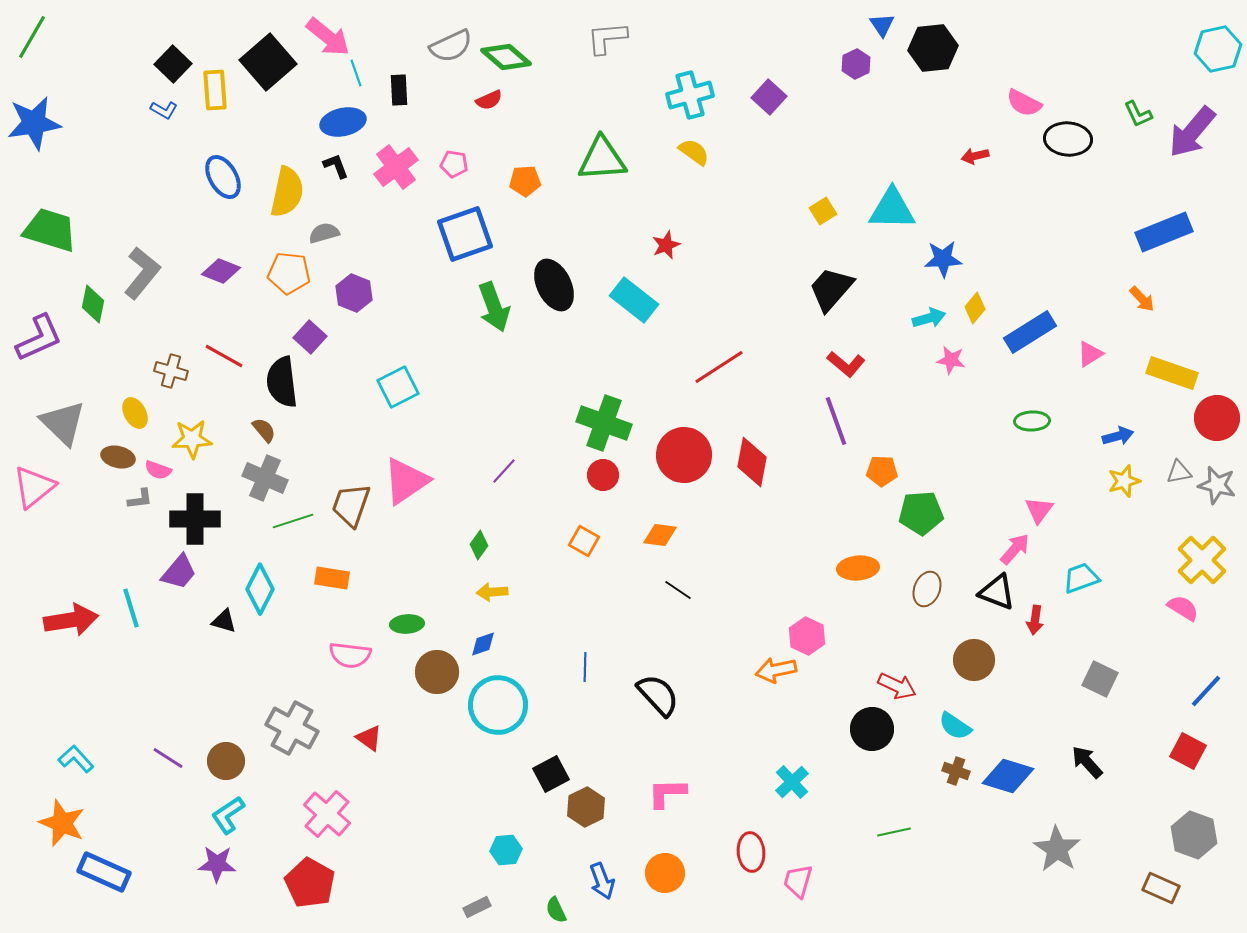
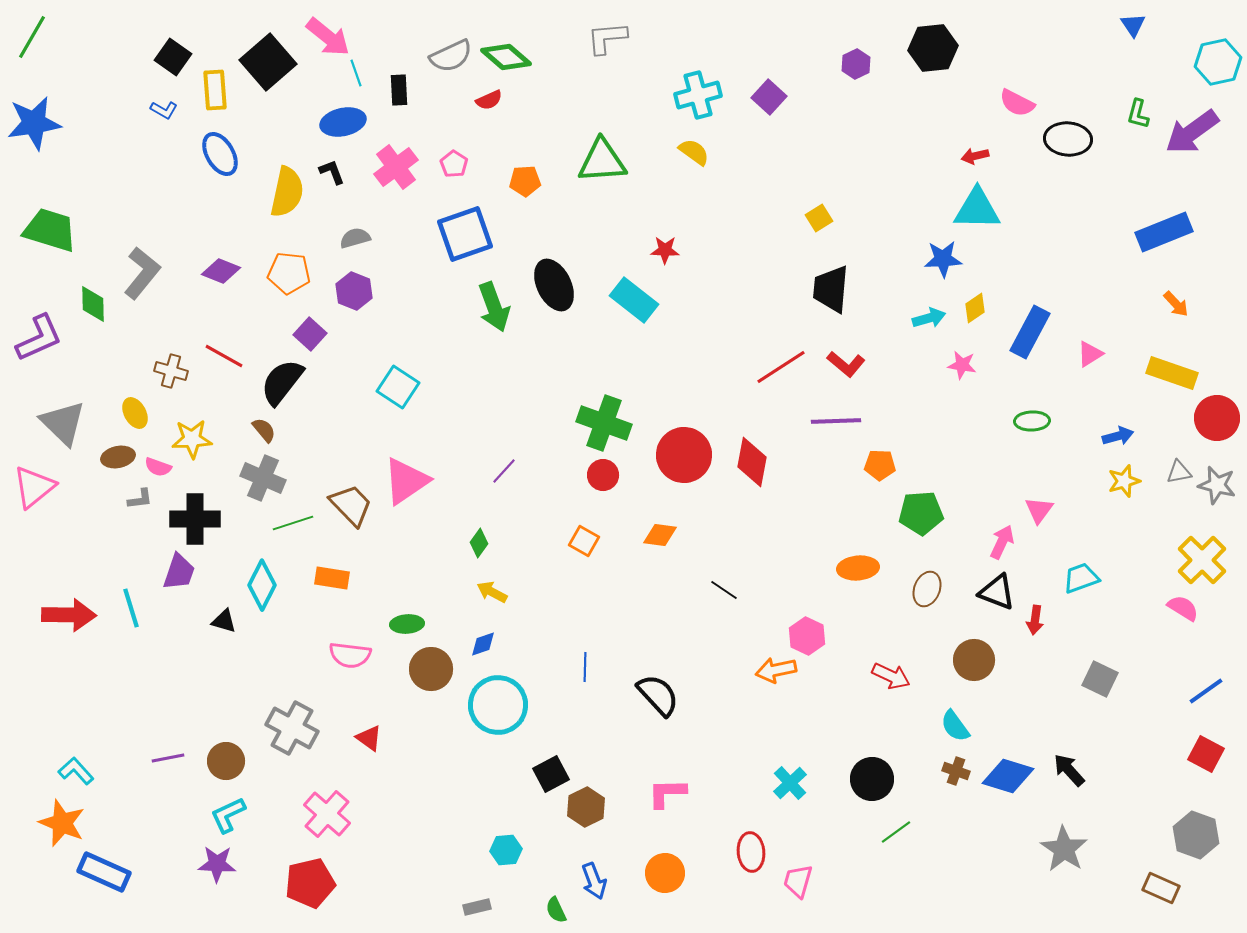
blue triangle at (882, 25): moved 251 px right
gray semicircle at (451, 46): moved 10 px down
cyan hexagon at (1218, 49): moved 13 px down
black square at (173, 64): moved 7 px up; rotated 9 degrees counterclockwise
cyan cross at (690, 95): moved 8 px right
pink semicircle at (1024, 103): moved 7 px left
green L-shape at (1138, 114): rotated 40 degrees clockwise
purple arrow at (1192, 132): rotated 14 degrees clockwise
green triangle at (602, 159): moved 2 px down
pink pentagon at (454, 164): rotated 24 degrees clockwise
black L-shape at (336, 166): moved 4 px left, 6 px down
blue ellipse at (223, 177): moved 3 px left, 23 px up
cyan triangle at (892, 209): moved 85 px right
yellow square at (823, 211): moved 4 px left, 7 px down
gray semicircle at (324, 233): moved 31 px right, 5 px down
red star at (666, 245): moved 1 px left, 5 px down; rotated 24 degrees clockwise
black trapezoid at (831, 289): rotated 36 degrees counterclockwise
purple hexagon at (354, 293): moved 2 px up
orange arrow at (1142, 299): moved 34 px right, 5 px down
green diamond at (93, 304): rotated 12 degrees counterclockwise
yellow diamond at (975, 308): rotated 16 degrees clockwise
blue rectangle at (1030, 332): rotated 30 degrees counterclockwise
purple square at (310, 337): moved 3 px up
pink star at (951, 360): moved 11 px right, 5 px down
red line at (719, 367): moved 62 px right
black semicircle at (282, 382): rotated 45 degrees clockwise
cyan square at (398, 387): rotated 30 degrees counterclockwise
purple line at (836, 421): rotated 72 degrees counterclockwise
brown ellipse at (118, 457): rotated 24 degrees counterclockwise
pink semicircle at (158, 470): moved 3 px up
orange pentagon at (882, 471): moved 2 px left, 6 px up
gray cross at (265, 478): moved 2 px left
brown trapezoid at (351, 505): rotated 117 degrees clockwise
green line at (293, 521): moved 2 px down
green diamond at (479, 545): moved 2 px up
pink arrow at (1015, 549): moved 13 px left, 7 px up; rotated 16 degrees counterclockwise
purple trapezoid at (179, 572): rotated 21 degrees counterclockwise
cyan diamond at (260, 589): moved 2 px right, 4 px up
black line at (678, 590): moved 46 px right
yellow arrow at (492, 592): rotated 32 degrees clockwise
red arrow at (71, 620): moved 2 px left, 5 px up; rotated 10 degrees clockwise
brown circle at (437, 672): moved 6 px left, 3 px up
red arrow at (897, 686): moved 6 px left, 10 px up
blue line at (1206, 691): rotated 12 degrees clockwise
cyan semicircle at (955, 726): rotated 20 degrees clockwise
black circle at (872, 729): moved 50 px down
red square at (1188, 751): moved 18 px right, 3 px down
purple line at (168, 758): rotated 44 degrees counterclockwise
cyan L-shape at (76, 759): moved 12 px down
black arrow at (1087, 762): moved 18 px left, 8 px down
cyan cross at (792, 782): moved 2 px left, 1 px down
cyan L-shape at (228, 815): rotated 9 degrees clockwise
green line at (894, 832): moved 2 px right; rotated 24 degrees counterclockwise
gray hexagon at (1194, 835): moved 2 px right
gray star at (1057, 849): moved 7 px right
blue arrow at (602, 881): moved 8 px left
red pentagon at (310, 883): rotated 30 degrees clockwise
gray rectangle at (477, 907): rotated 12 degrees clockwise
